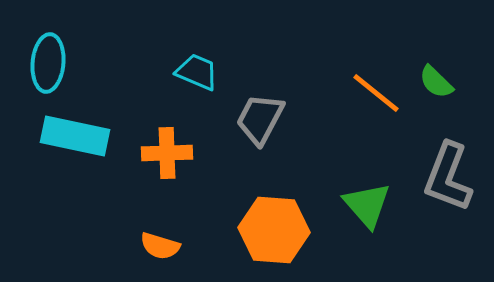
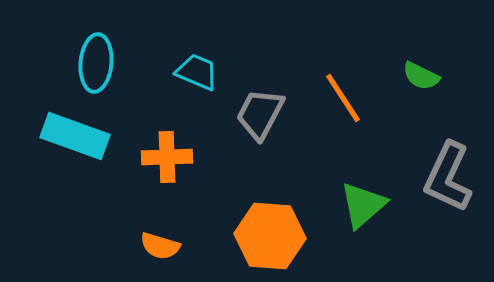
cyan ellipse: moved 48 px right
green semicircle: moved 15 px left, 6 px up; rotated 18 degrees counterclockwise
orange line: moved 33 px left, 5 px down; rotated 18 degrees clockwise
gray trapezoid: moved 5 px up
cyan rectangle: rotated 8 degrees clockwise
orange cross: moved 4 px down
gray L-shape: rotated 4 degrees clockwise
green triangle: moved 4 px left; rotated 30 degrees clockwise
orange hexagon: moved 4 px left, 6 px down
